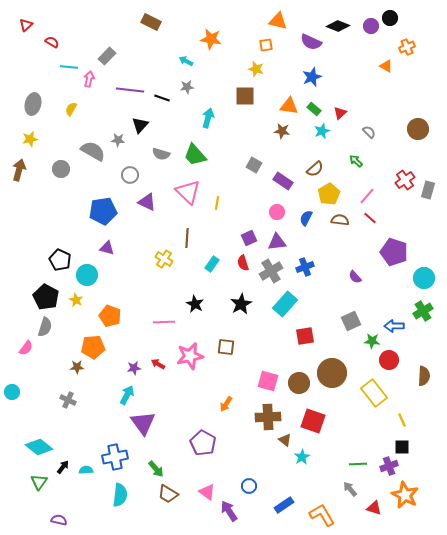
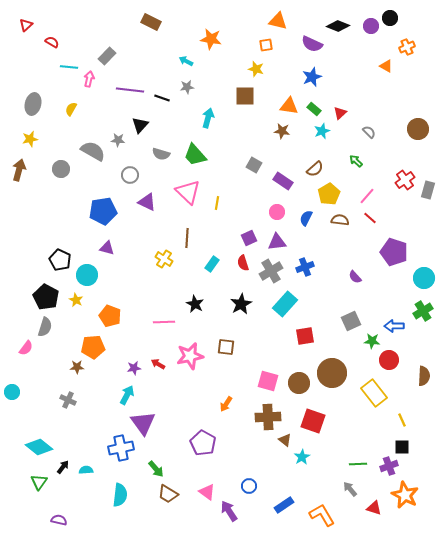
purple semicircle at (311, 42): moved 1 px right, 2 px down
blue cross at (115, 457): moved 6 px right, 9 px up
